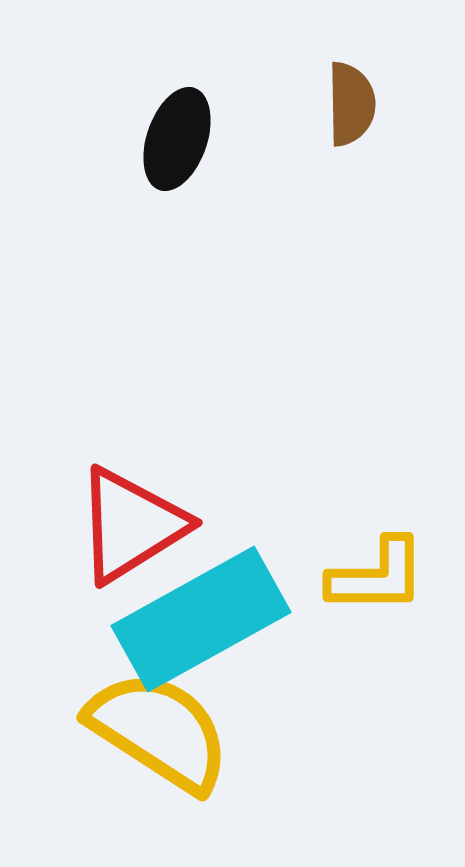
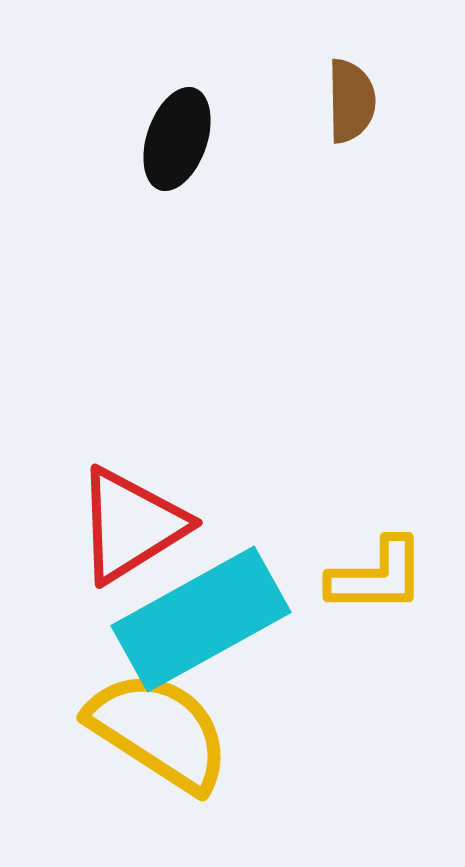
brown semicircle: moved 3 px up
